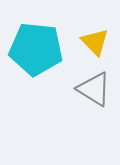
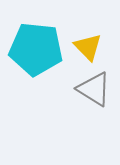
yellow triangle: moved 7 px left, 5 px down
